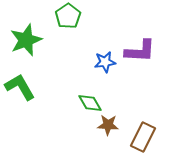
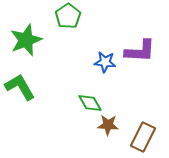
blue star: rotated 15 degrees clockwise
